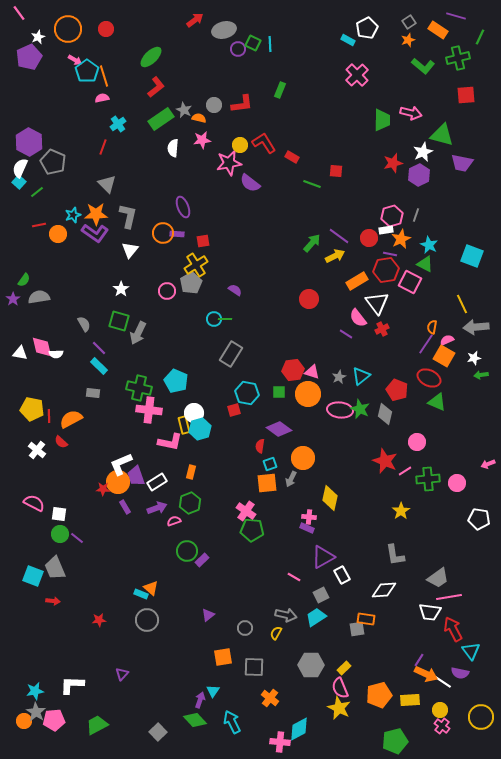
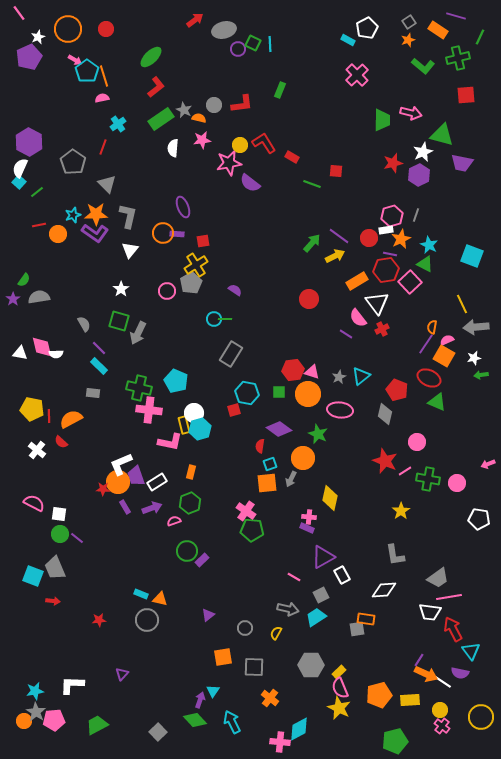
gray pentagon at (53, 162): moved 20 px right; rotated 10 degrees clockwise
pink square at (410, 282): rotated 20 degrees clockwise
green star at (360, 409): moved 42 px left, 25 px down
green cross at (428, 479): rotated 15 degrees clockwise
purple arrow at (157, 508): moved 5 px left
orange triangle at (151, 588): moved 9 px right, 11 px down; rotated 28 degrees counterclockwise
gray arrow at (286, 615): moved 2 px right, 6 px up
yellow rectangle at (344, 668): moved 5 px left, 4 px down
